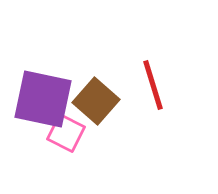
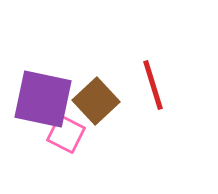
brown square: rotated 6 degrees clockwise
pink square: moved 1 px down
